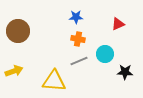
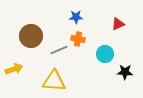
brown circle: moved 13 px right, 5 px down
gray line: moved 20 px left, 11 px up
yellow arrow: moved 2 px up
